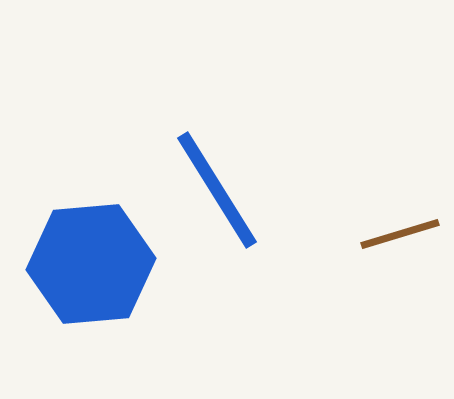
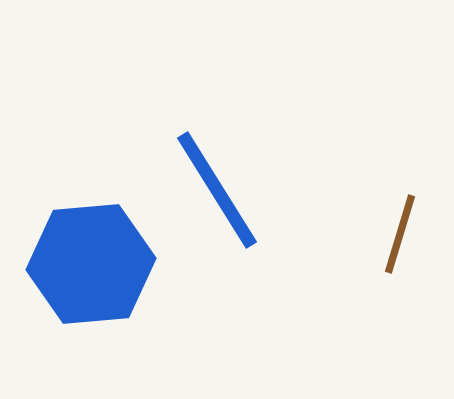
brown line: rotated 56 degrees counterclockwise
